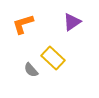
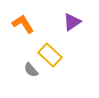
orange L-shape: rotated 75 degrees clockwise
yellow rectangle: moved 3 px left, 3 px up
